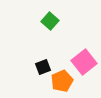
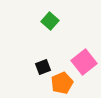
orange pentagon: moved 2 px down
